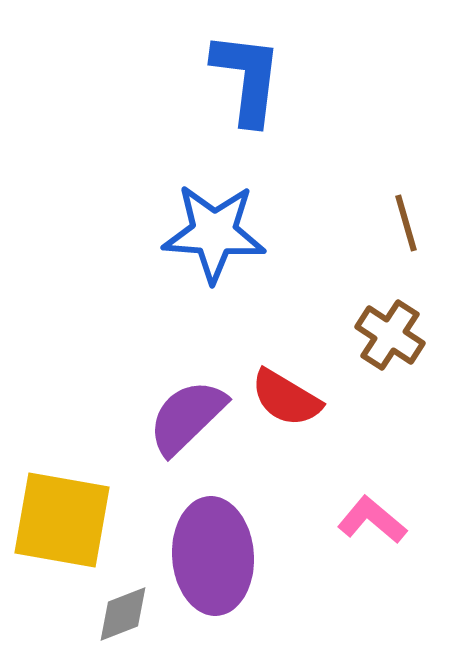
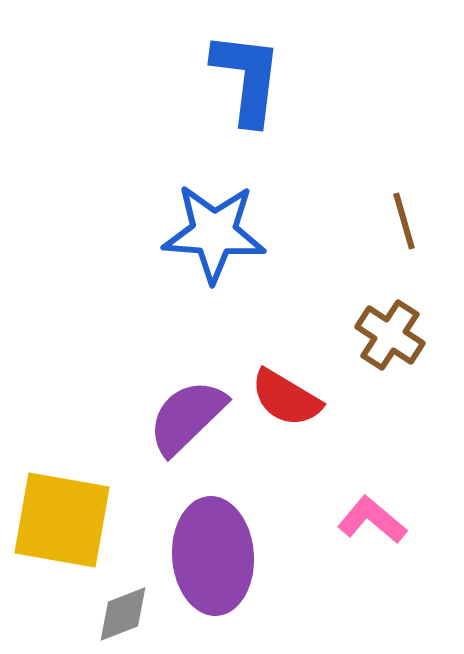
brown line: moved 2 px left, 2 px up
